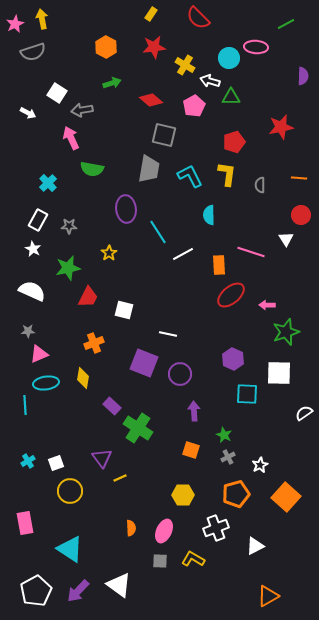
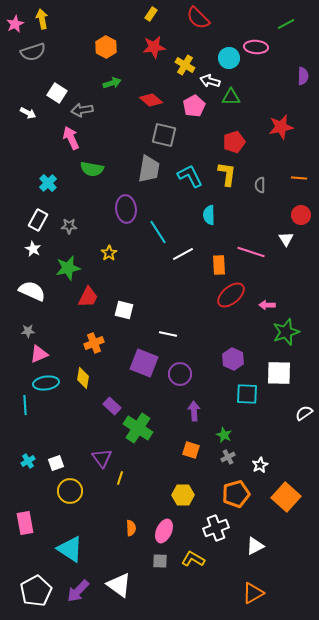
yellow line at (120, 478): rotated 48 degrees counterclockwise
orange triangle at (268, 596): moved 15 px left, 3 px up
